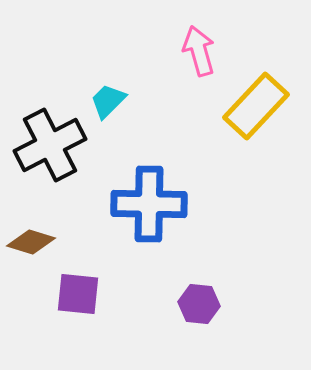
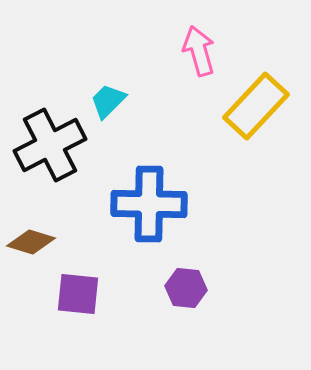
purple hexagon: moved 13 px left, 16 px up
